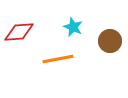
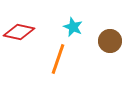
red diamond: rotated 16 degrees clockwise
orange line: rotated 60 degrees counterclockwise
